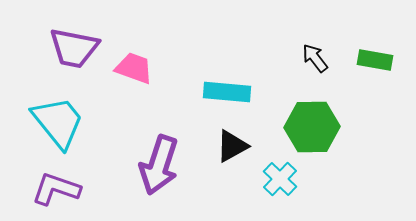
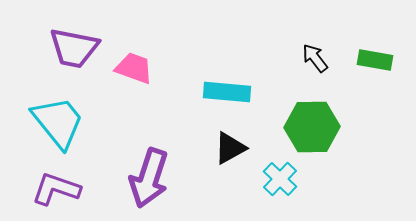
black triangle: moved 2 px left, 2 px down
purple arrow: moved 10 px left, 13 px down
